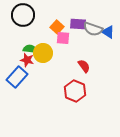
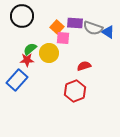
black circle: moved 1 px left, 1 px down
purple rectangle: moved 3 px left, 1 px up
gray semicircle: moved 1 px up
green semicircle: rotated 48 degrees counterclockwise
yellow circle: moved 6 px right
red star: rotated 16 degrees counterclockwise
red semicircle: rotated 72 degrees counterclockwise
blue rectangle: moved 3 px down
red hexagon: rotated 15 degrees clockwise
